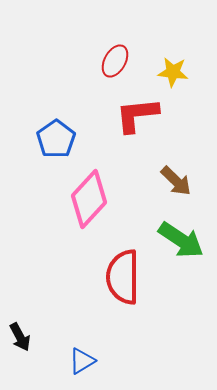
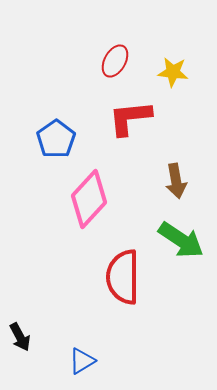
red L-shape: moved 7 px left, 3 px down
brown arrow: rotated 36 degrees clockwise
